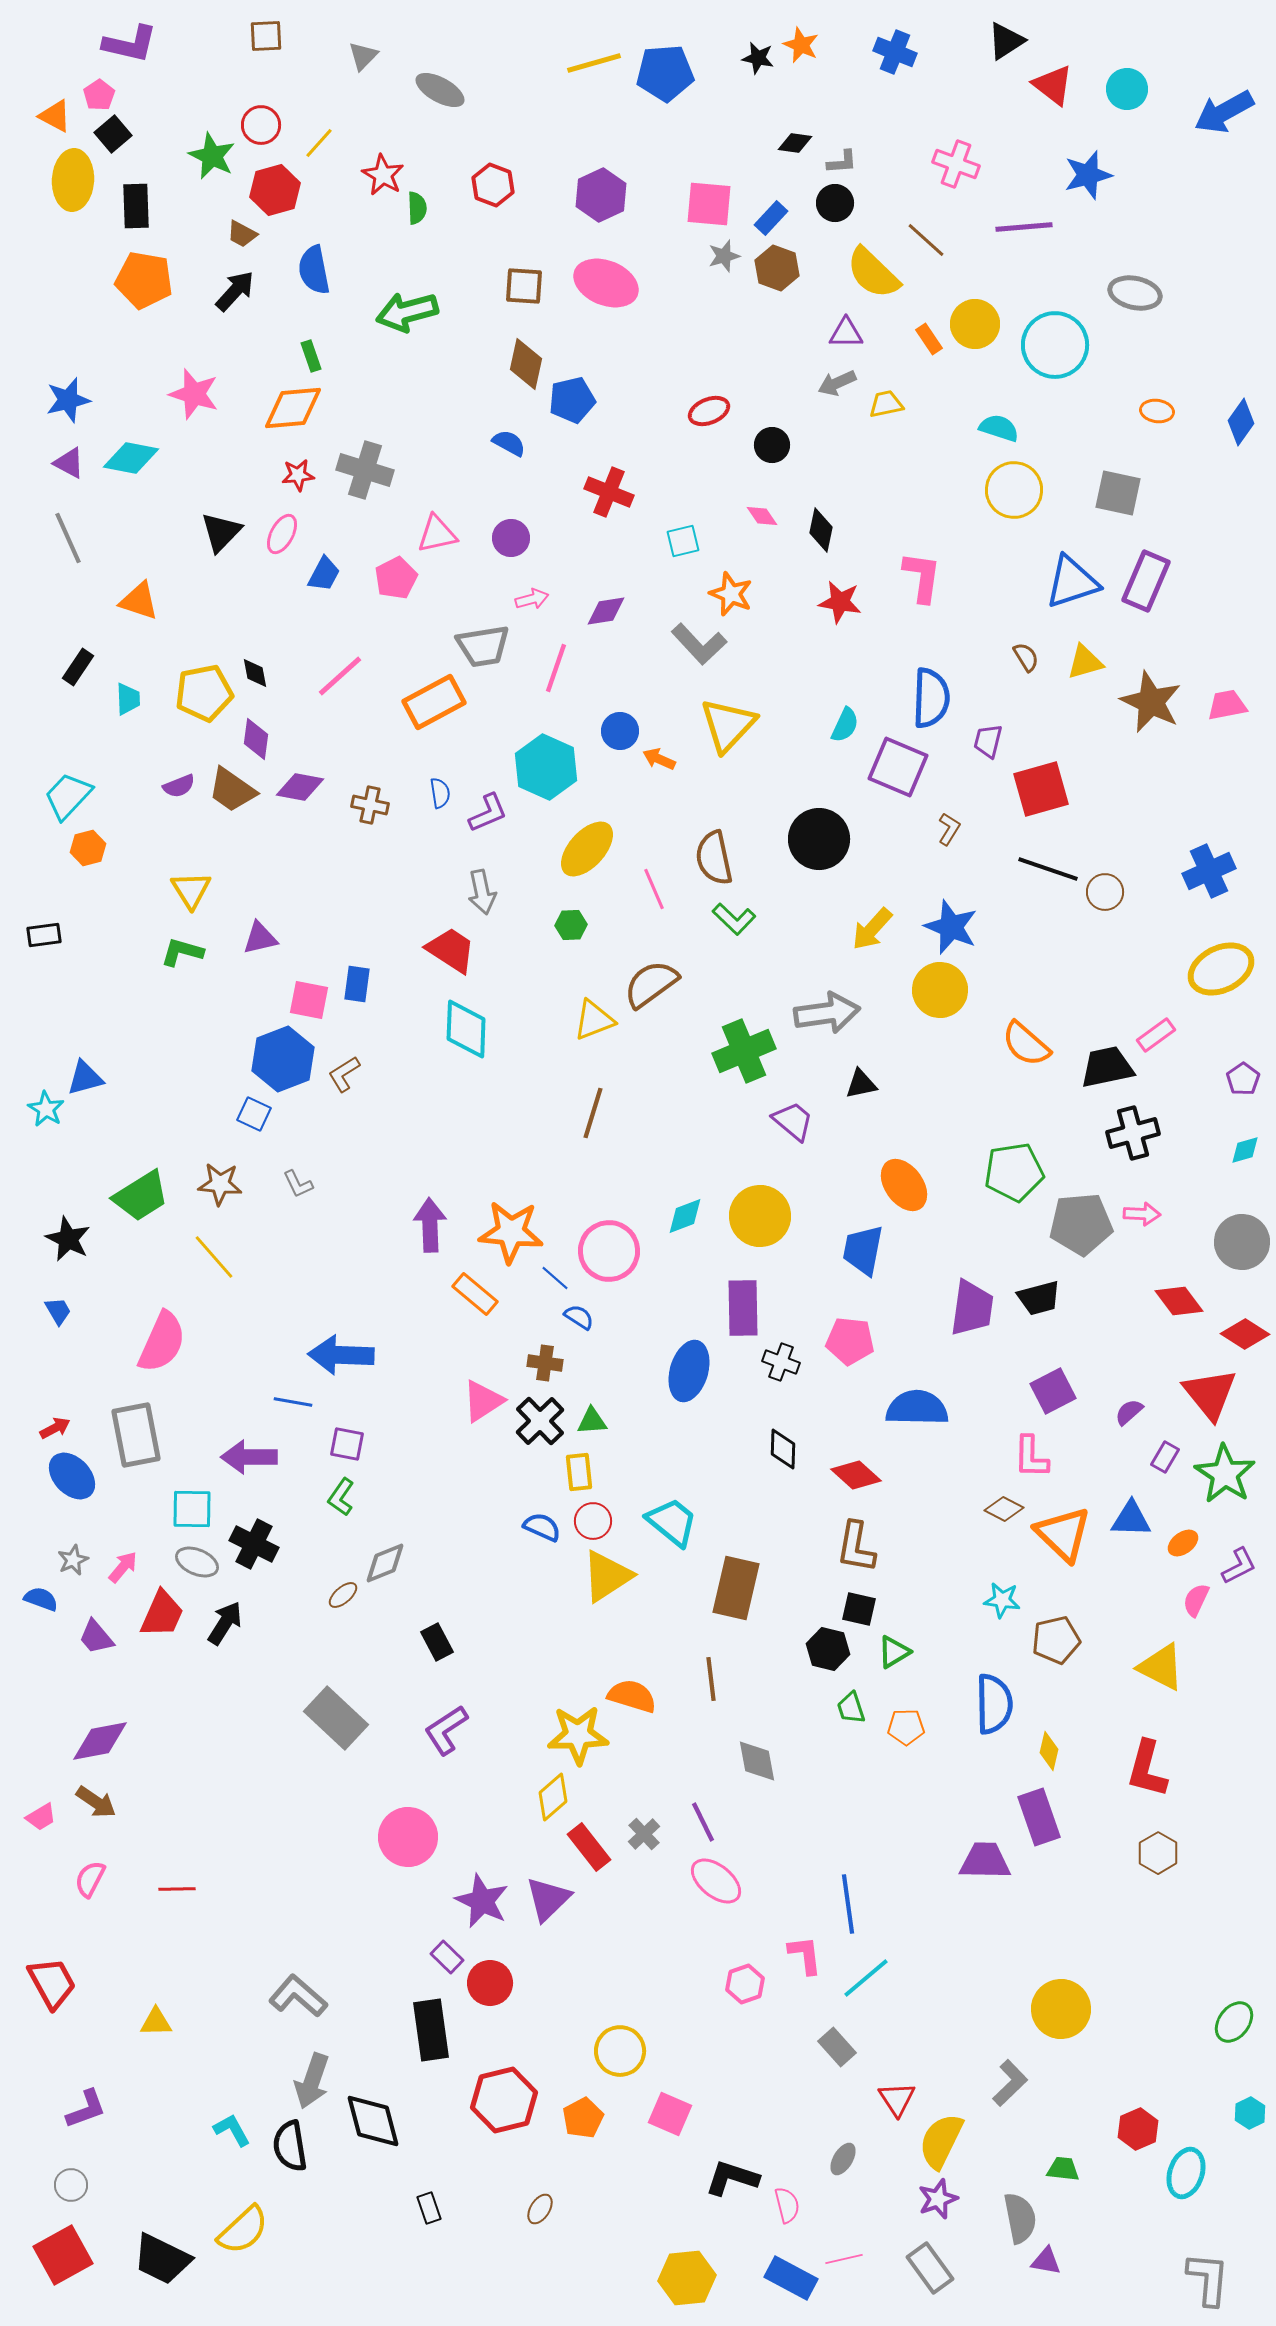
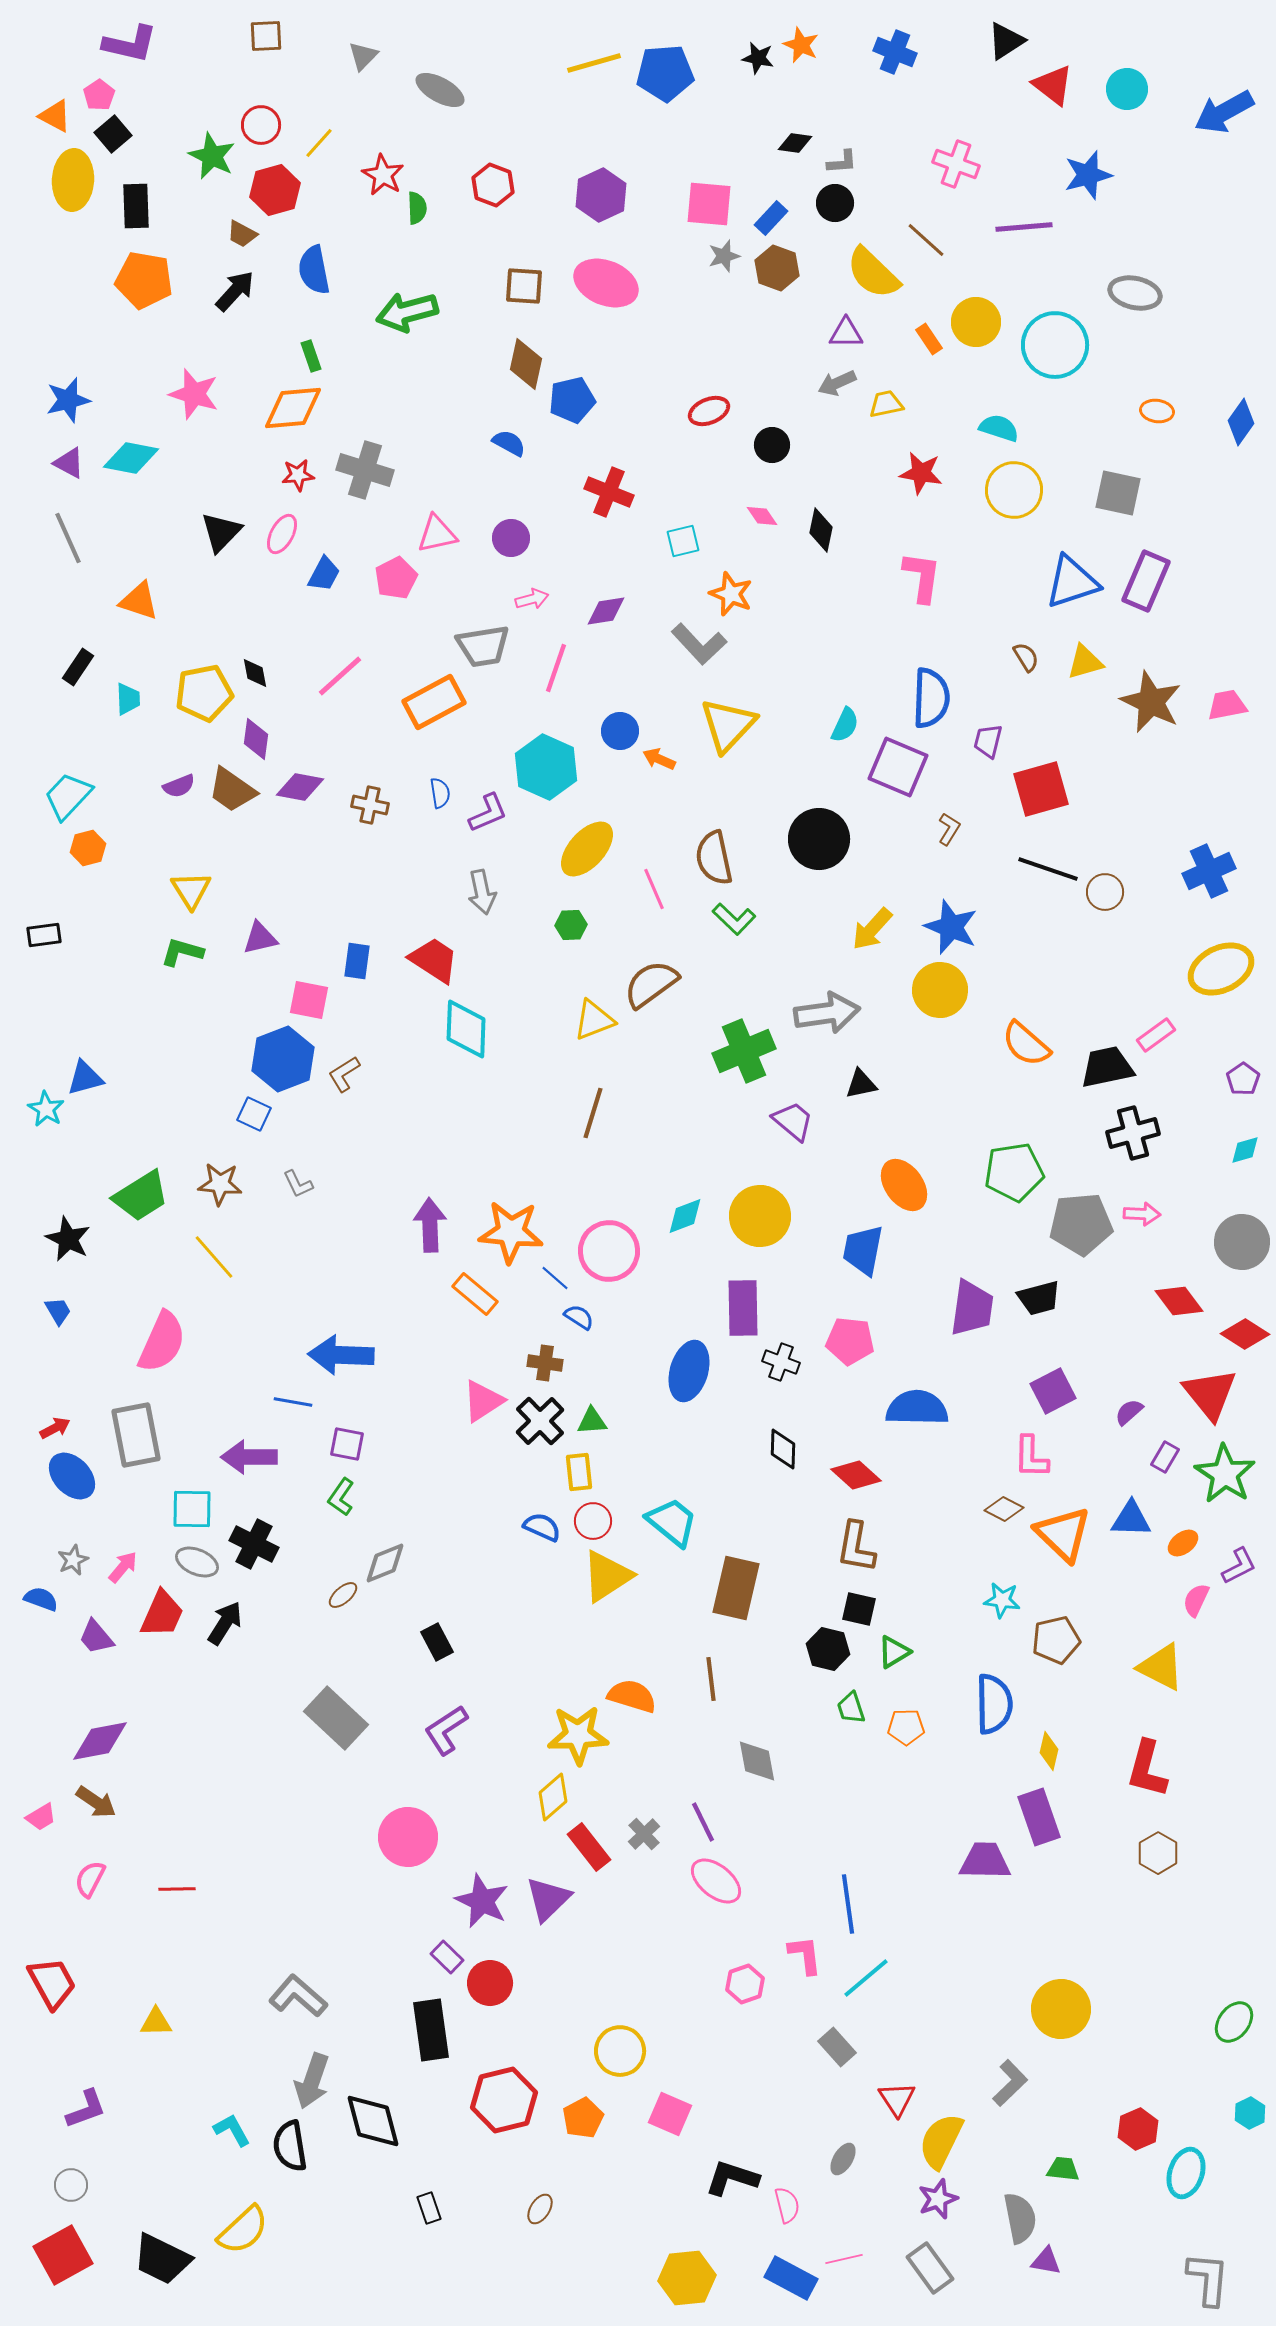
yellow circle at (975, 324): moved 1 px right, 2 px up
red star at (840, 602): moved 81 px right, 129 px up
red trapezoid at (451, 950): moved 17 px left, 10 px down
blue rectangle at (357, 984): moved 23 px up
